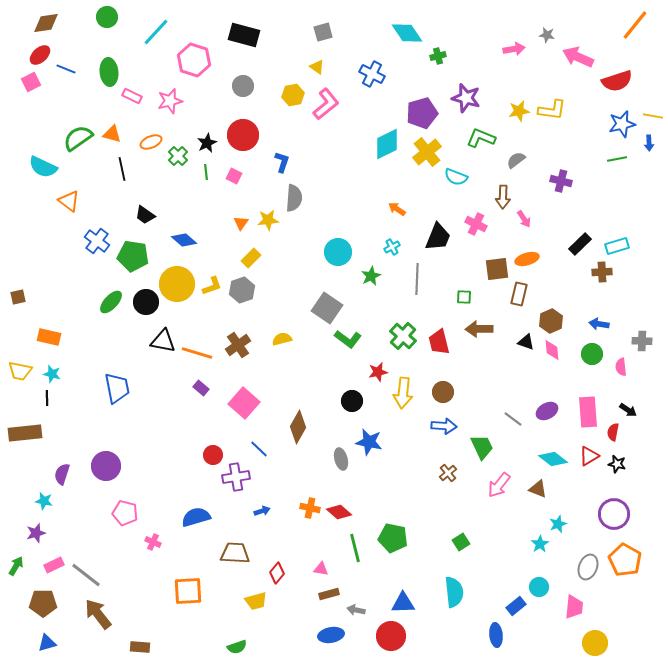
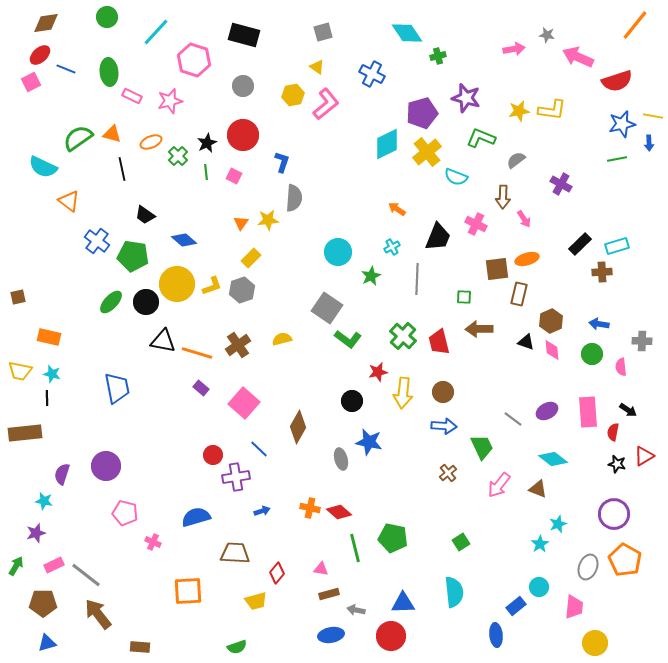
purple cross at (561, 181): moved 3 px down; rotated 15 degrees clockwise
red triangle at (589, 456): moved 55 px right
